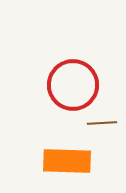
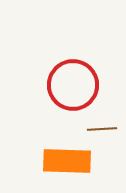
brown line: moved 6 px down
